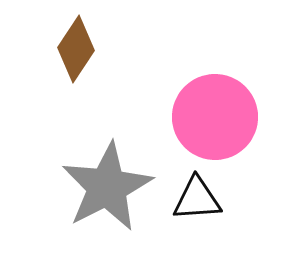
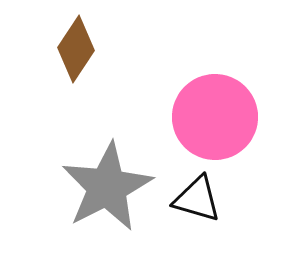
black triangle: rotated 20 degrees clockwise
